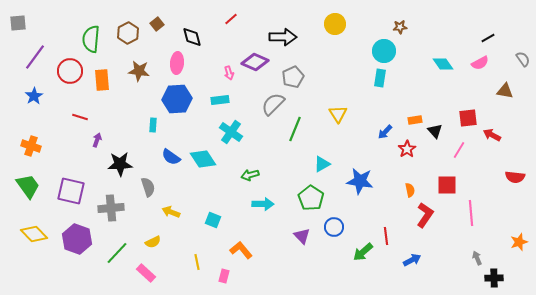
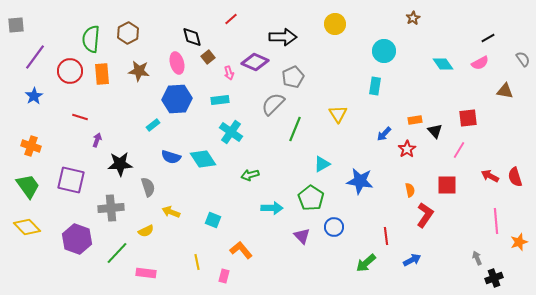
gray square at (18, 23): moved 2 px left, 2 px down
brown square at (157, 24): moved 51 px right, 33 px down
brown star at (400, 27): moved 13 px right, 9 px up; rotated 24 degrees counterclockwise
pink ellipse at (177, 63): rotated 20 degrees counterclockwise
cyan rectangle at (380, 78): moved 5 px left, 8 px down
orange rectangle at (102, 80): moved 6 px up
cyan rectangle at (153, 125): rotated 48 degrees clockwise
blue arrow at (385, 132): moved 1 px left, 2 px down
red arrow at (492, 135): moved 2 px left, 41 px down
blue semicircle at (171, 157): rotated 18 degrees counterclockwise
red semicircle at (515, 177): rotated 66 degrees clockwise
purple square at (71, 191): moved 11 px up
cyan arrow at (263, 204): moved 9 px right, 4 px down
pink line at (471, 213): moved 25 px right, 8 px down
yellow diamond at (34, 234): moved 7 px left, 7 px up
yellow semicircle at (153, 242): moved 7 px left, 11 px up
green arrow at (363, 252): moved 3 px right, 11 px down
pink rectangle at (146, 273): rotated 36 degrees counterclockwise
black cross at (494, 278): rotated 18 degrees counterclockwise
